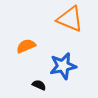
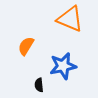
orange semicircle: rotated 36 degrees counterclockwise
black semicircle: rotated 120 degrees counterclockwise
